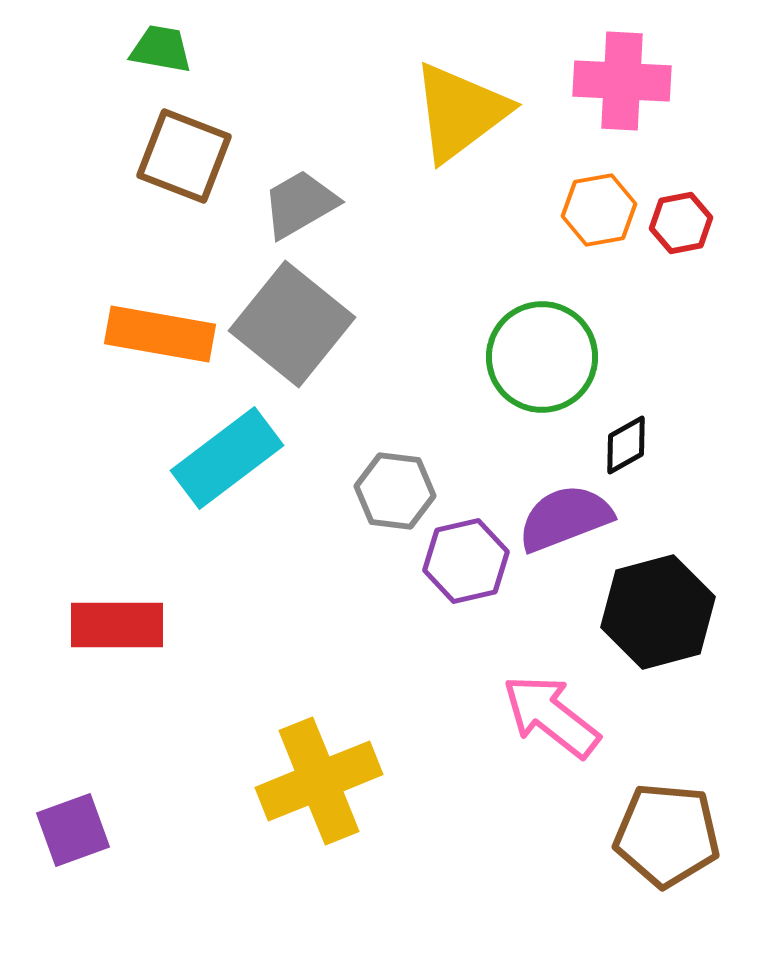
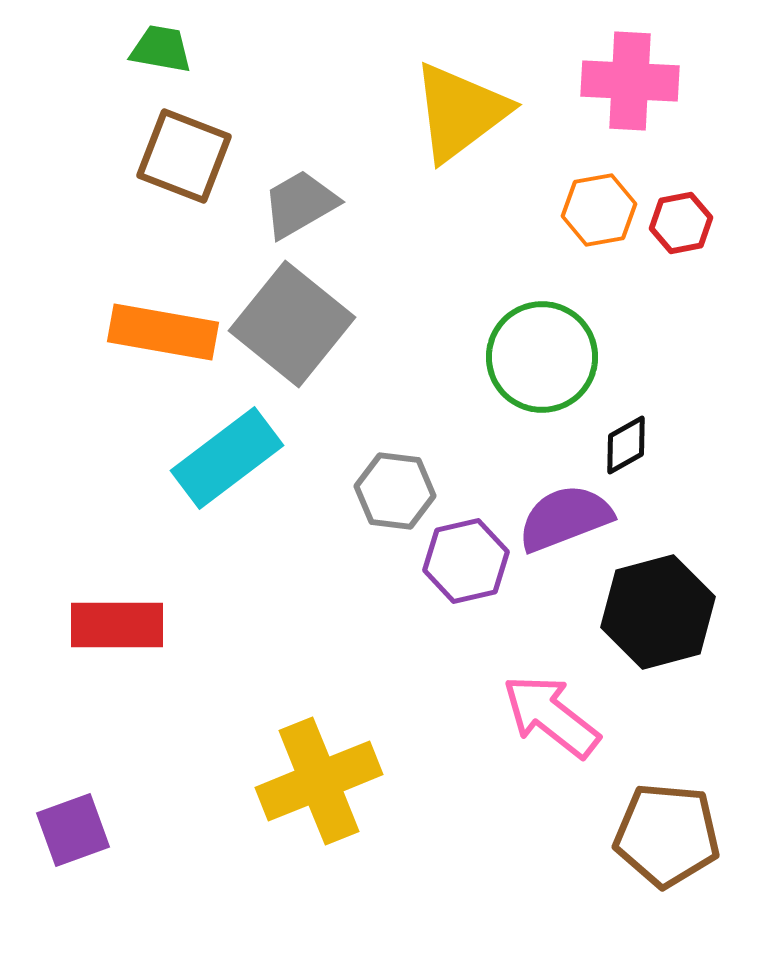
pink cross: moved 8 px right
orange rectangle: moved 3 px right, 2 px up
